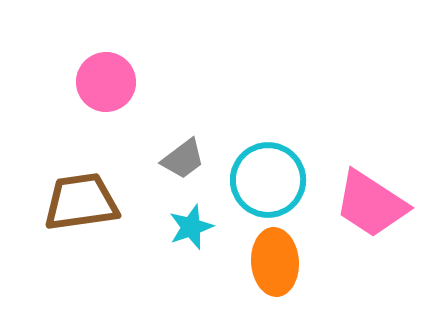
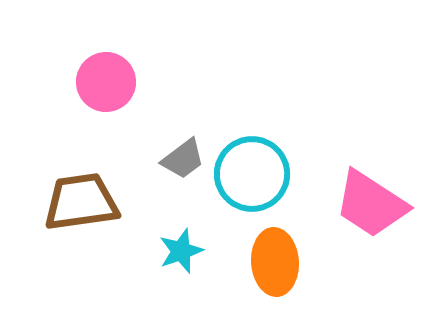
cyan circle: moved 16 px left, 6 px up
cyan star: moved 10 px left, 24 px down
